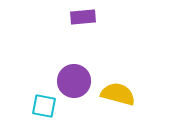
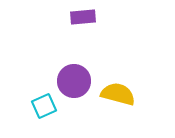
cyan square: rotated 35 degrees counterclockwise
